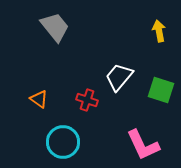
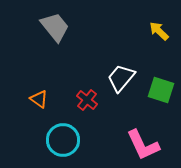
yellow arrow: rotated 35 degrees counterclockwise
white trapezoid: moved 2 px right, 1 px down
red cross: rotated 20 degrees clockwise
cyan circle: moved 2 px up
